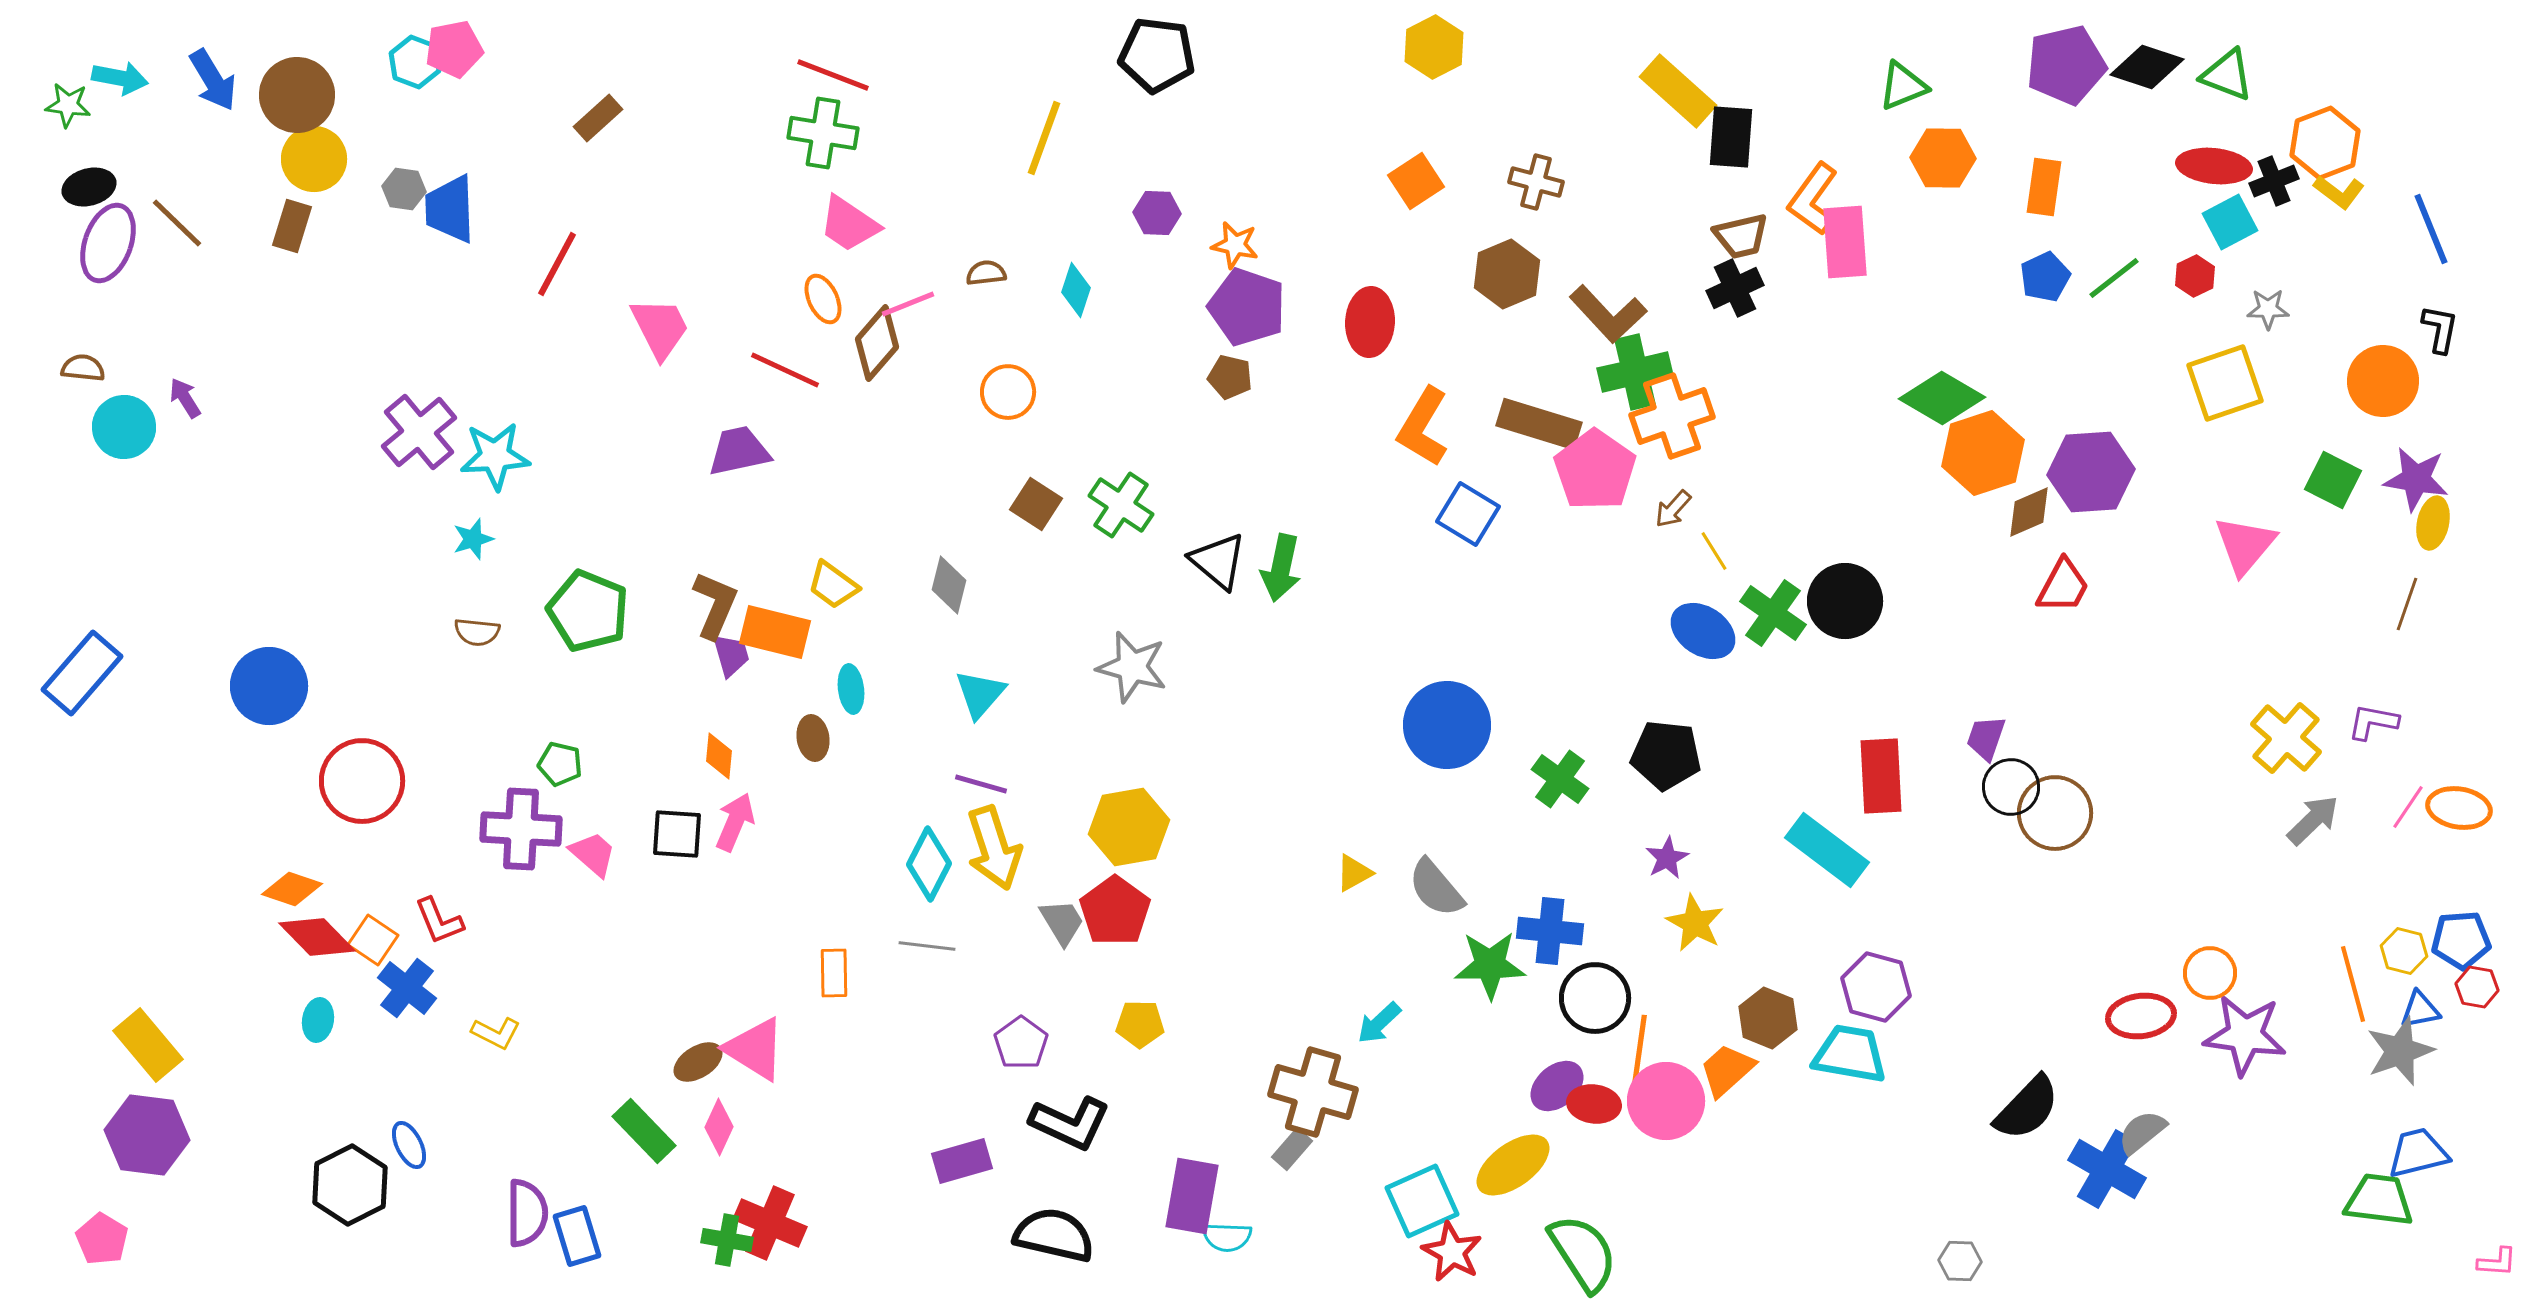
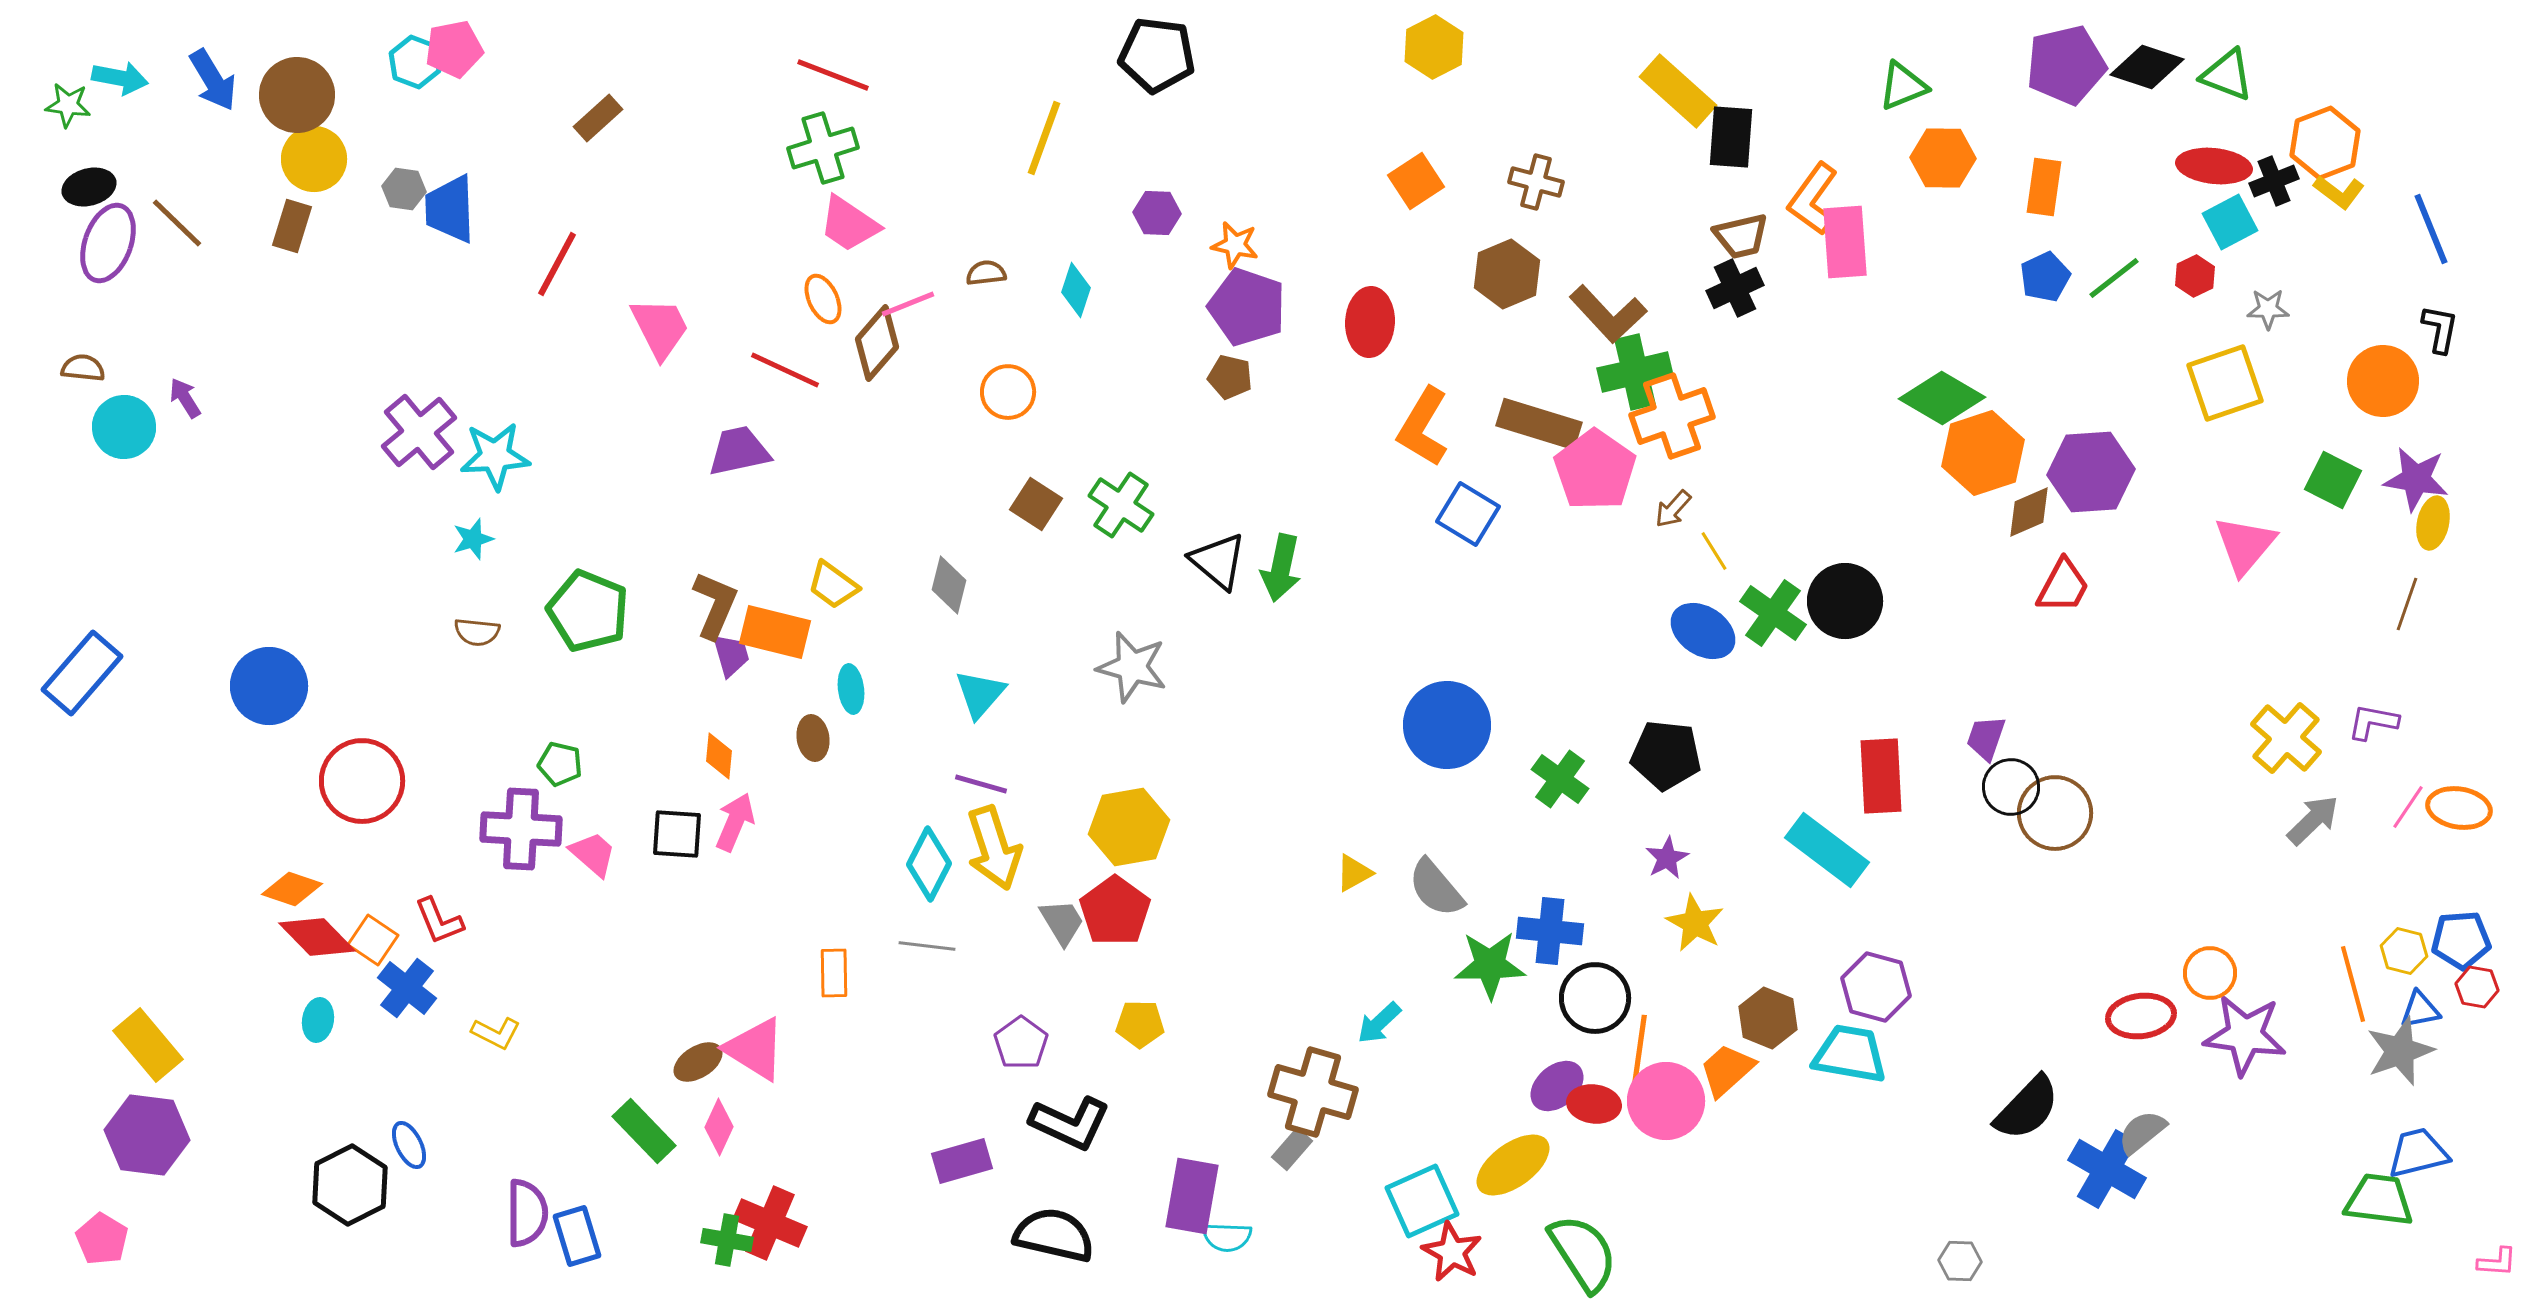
green cross at (823, 133): moved 15 px down; rotated 26 degrees counterclockwise
